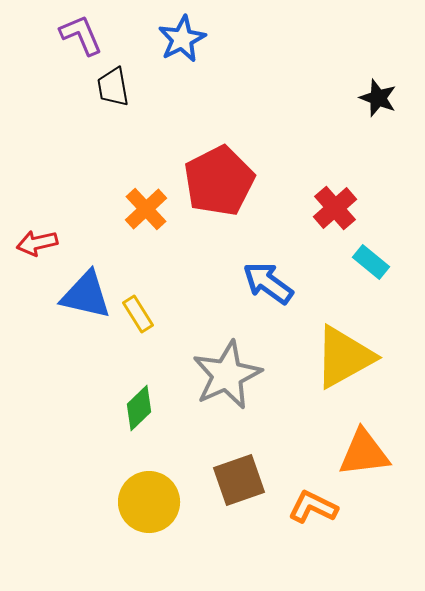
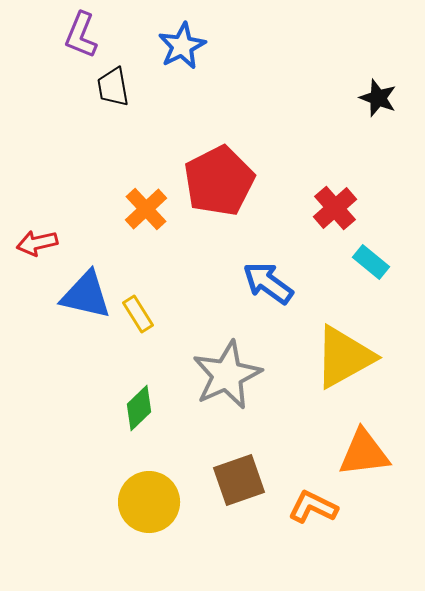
purple L-shape: rotated 135 degrees counterclockwise
blue star: moved 7 px down
